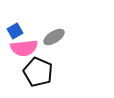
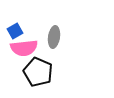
gray ellipse: rotated 50 degrees counterclockwise
